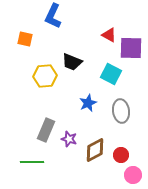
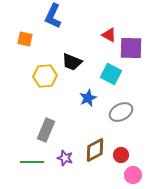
blue star: moved 5 px up
gray ellipse: moved 1 px down; rotated 70 degrees clockwise
purple star: moved 4 px left, 19 px down
